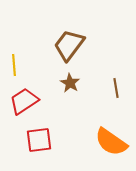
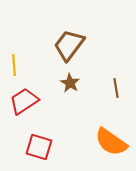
red square: moved 7 px down; rotated 24 degrees clockwise
